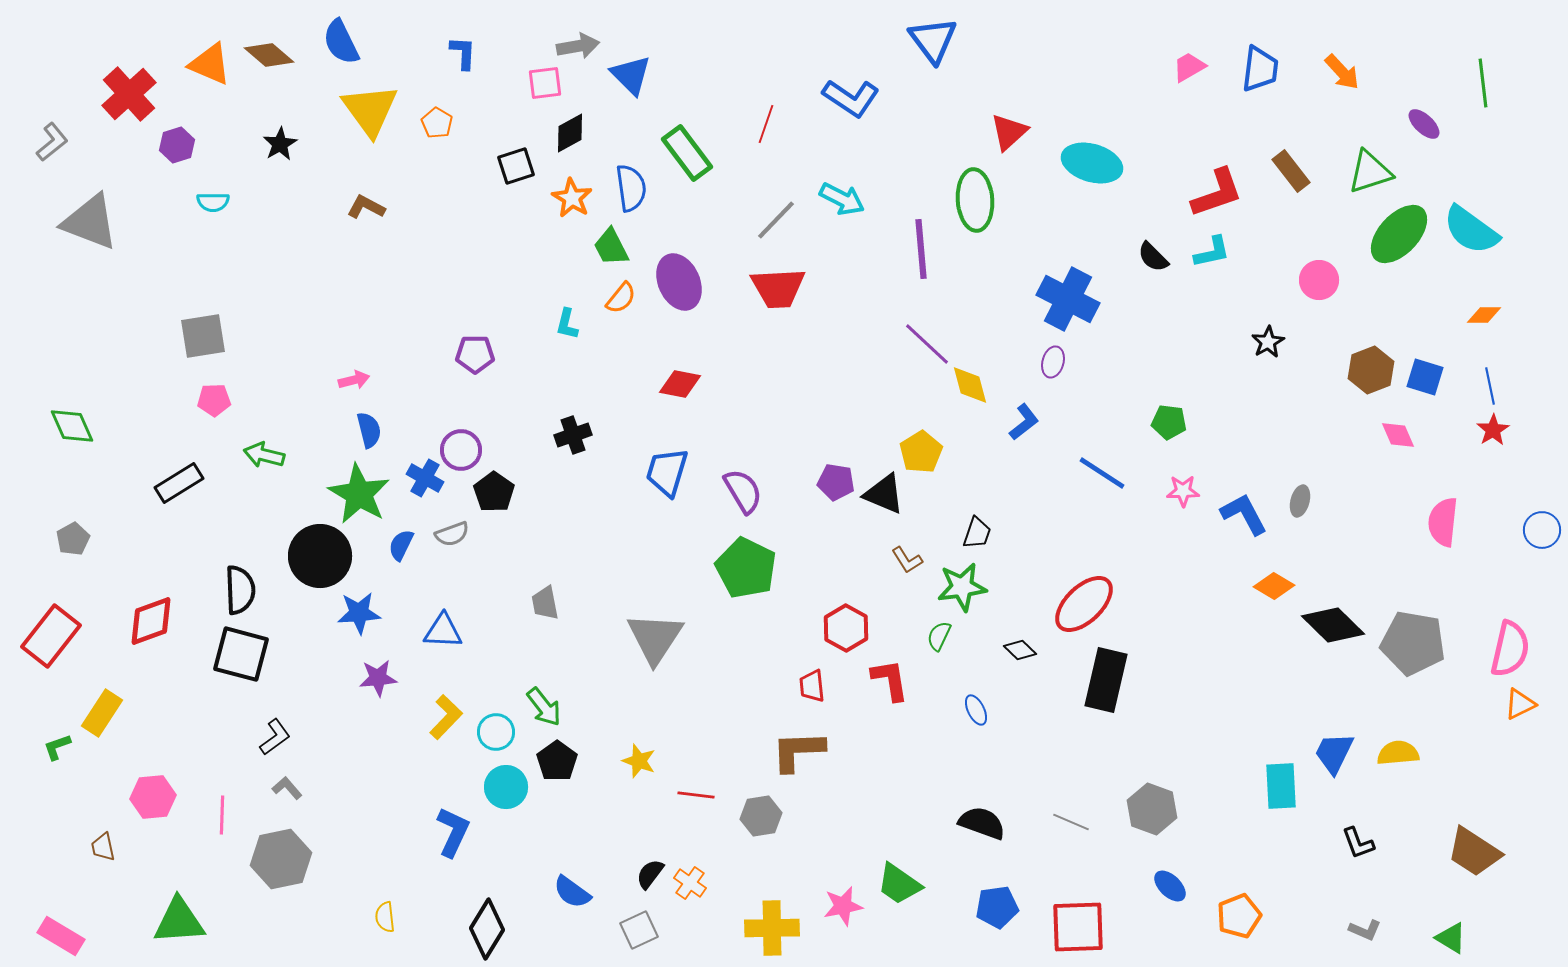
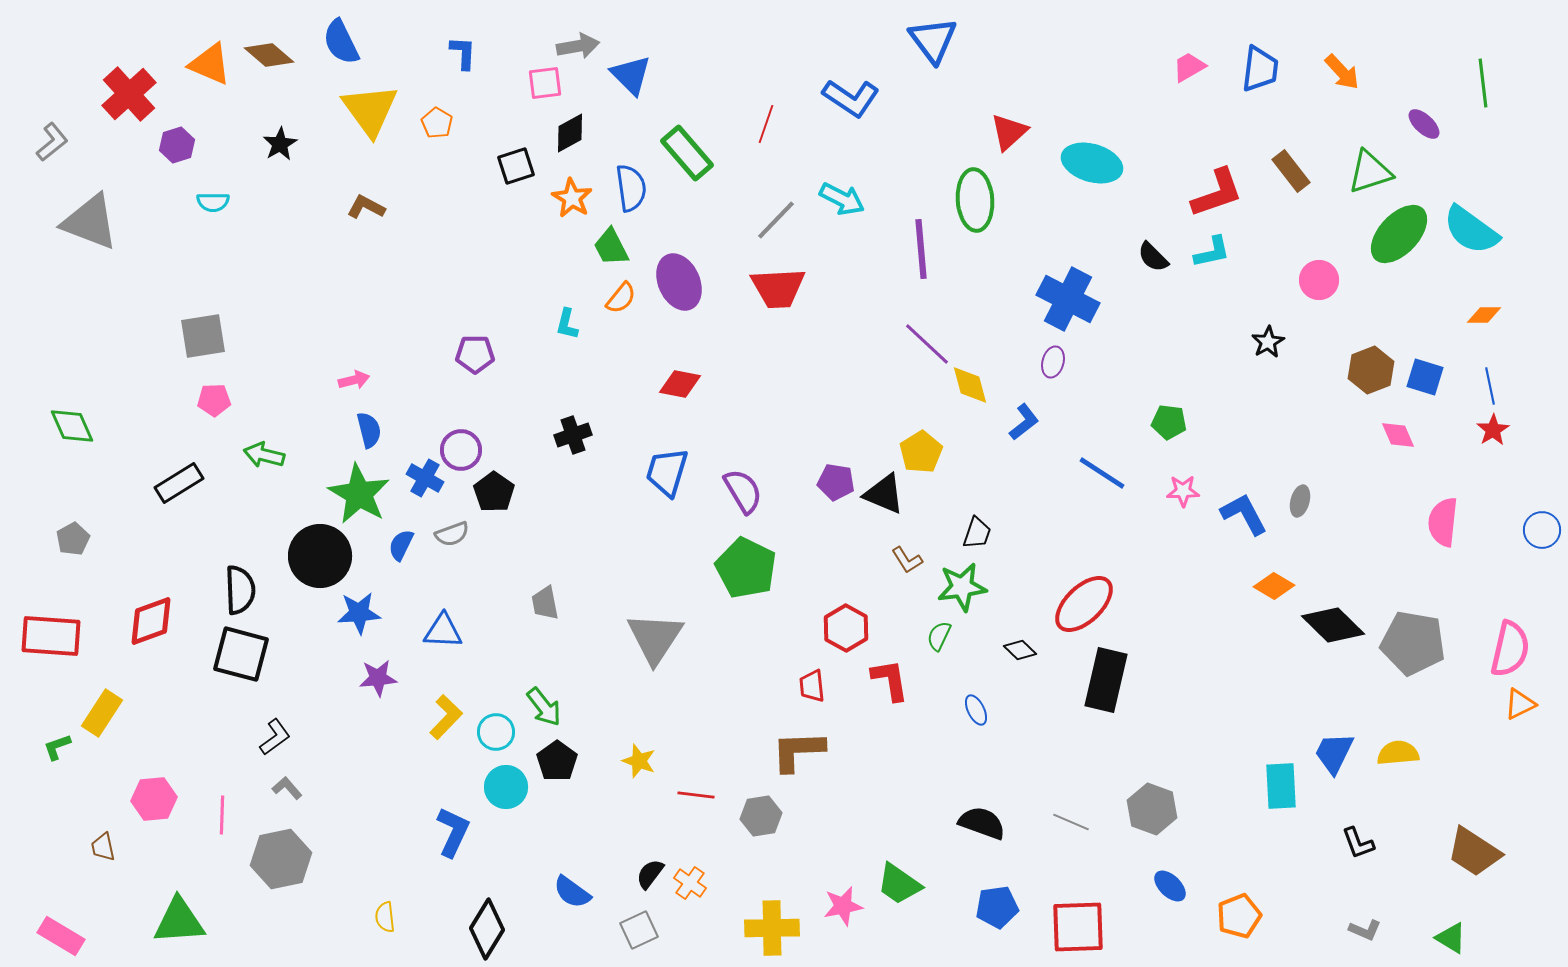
green rectangle at (687, 153): rotated 4 degrees counterclockwise
red rectangle at (51, 636): rotated 56 degrees clockwise
pink hexagon at (153, 797): moved 1 px right, 2 px down
